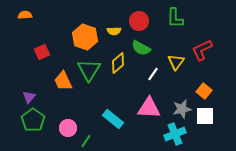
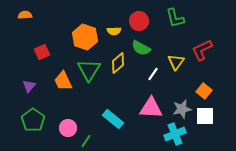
green L-shape: rotated 15 degrees counterclockwise
purple triangle: moved 11 px up
pink triangle: moved 2 px right
